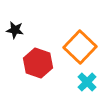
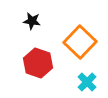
black star: moved 17 px right, 9 px up
orange square: moved 5 px up
